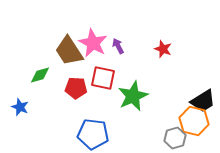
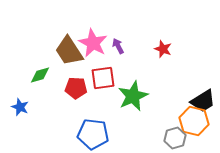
red square: rotated 20 degrees counterclockwise
